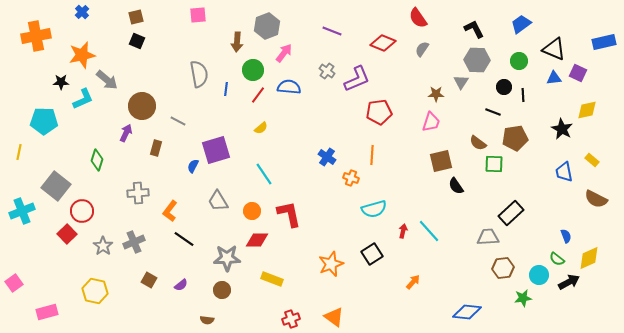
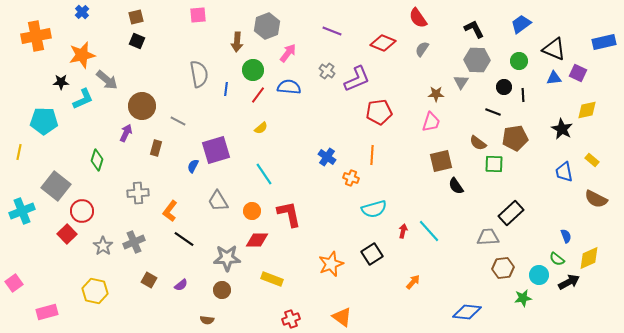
pink arrow at (284, 53): moved 4 px right
orange triangle at (334, 317): moved 8 px right
